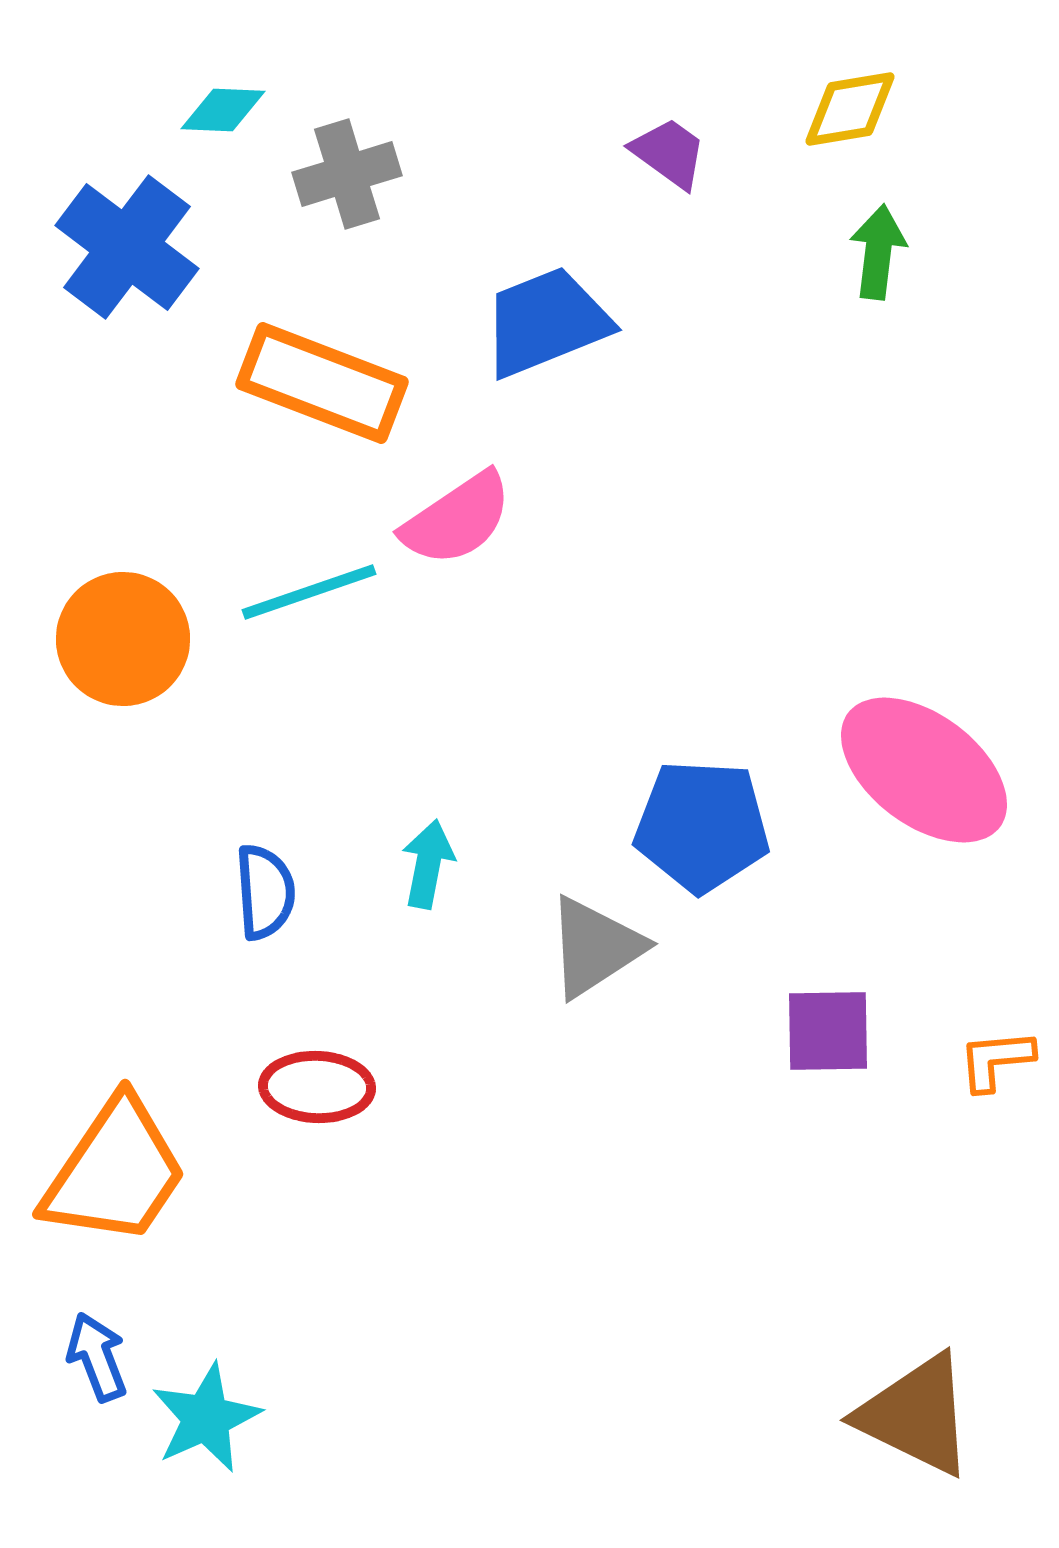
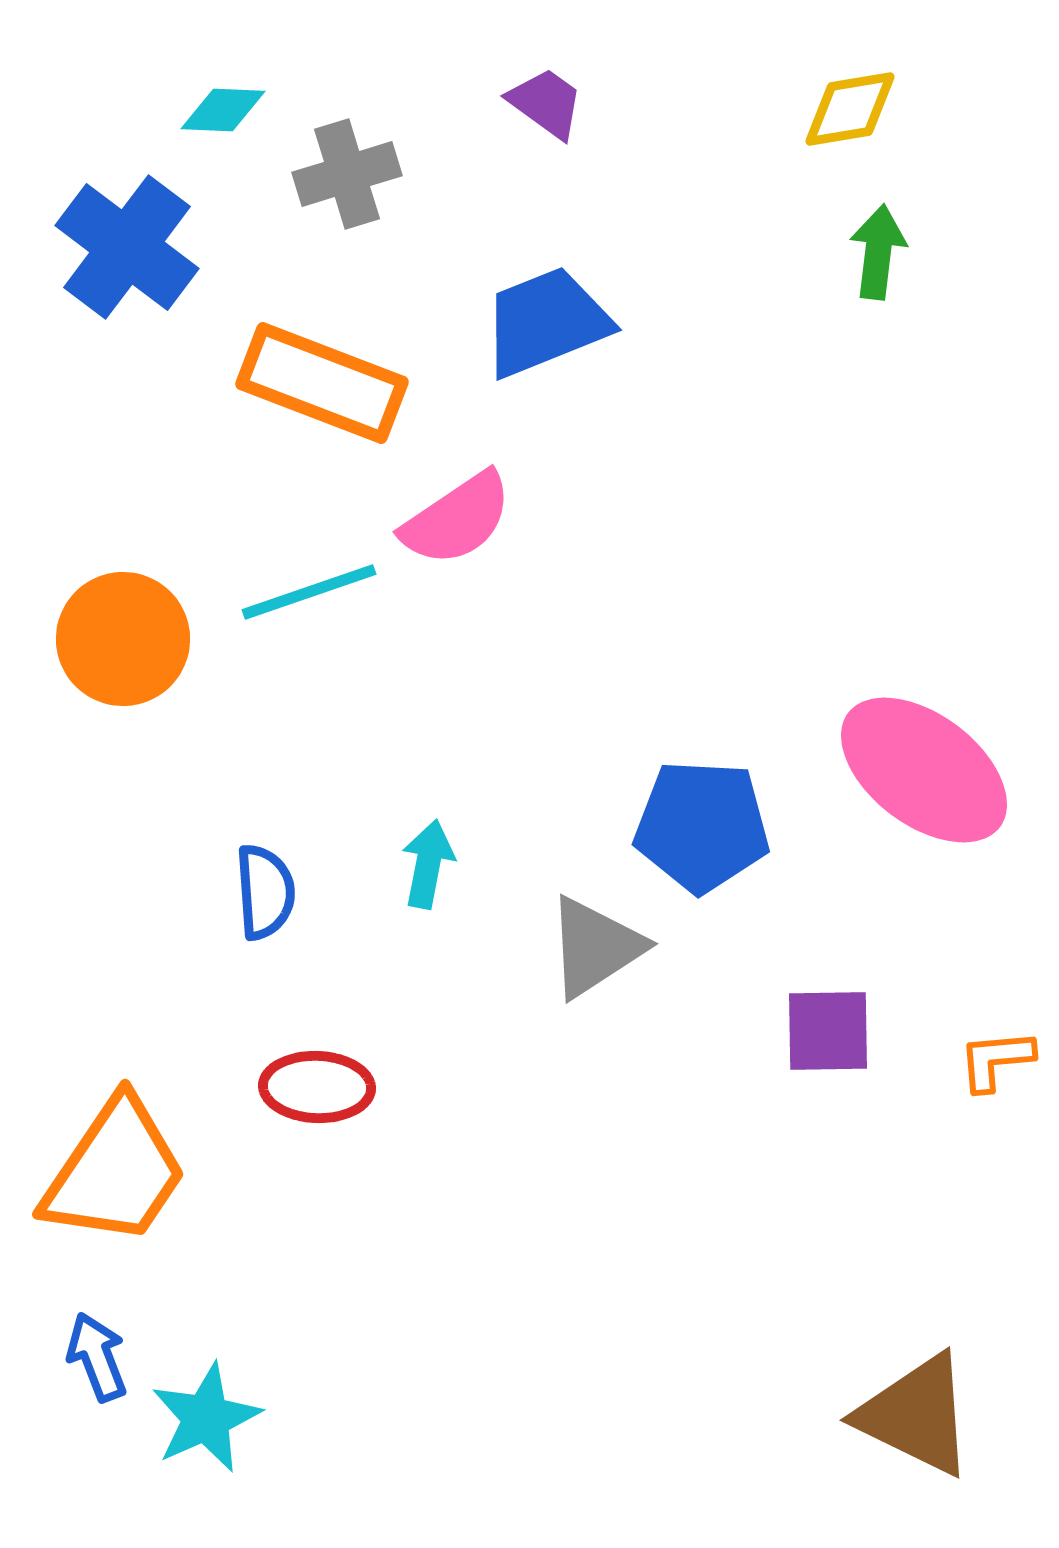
purple trapezoid: moved 123 px left, 50 px up
